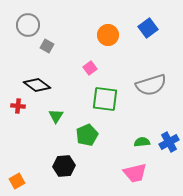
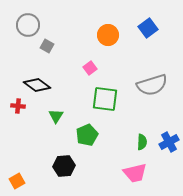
gray semicircle: moved 1 px right
green semicircle: rotated 98 degrees clockwise
